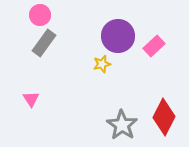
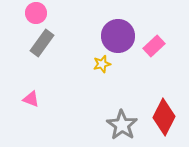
pink circle: moved 4 px left, 2 px up
gray rectangle: moved 2 px left
pink triangle: rotated 36 degrees counterclockwise
